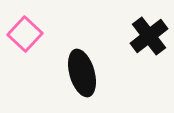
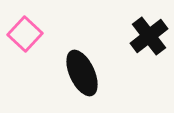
black ellipse: rotated 9 degrees counterclockwise
